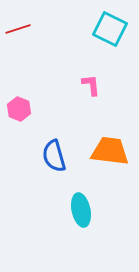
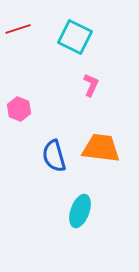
cyan square: moved 35 px left, 8 px down
pink L-shape: rotated 30 degrees clockwise
orange trapezoid: moved 9 px left, 3 px up
cyan ellipse: moved 1 px left, 1 px down; rotated 32 degrees clockwise
